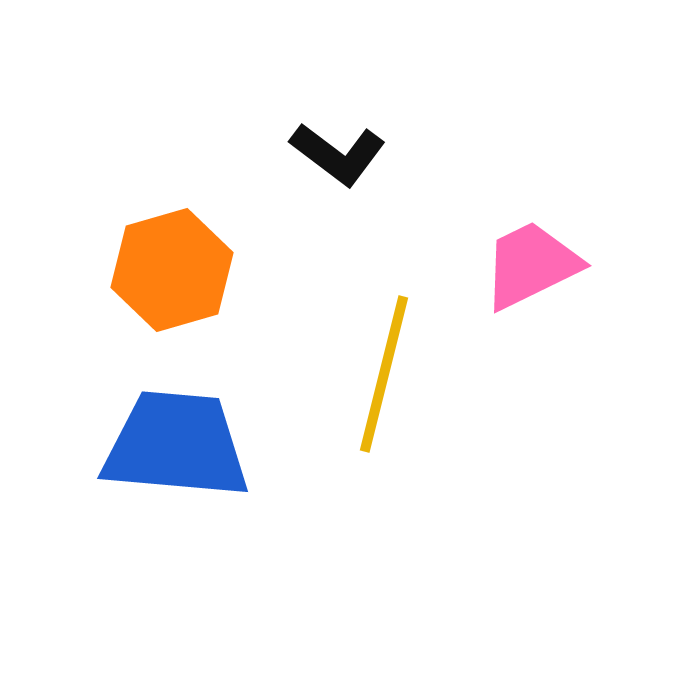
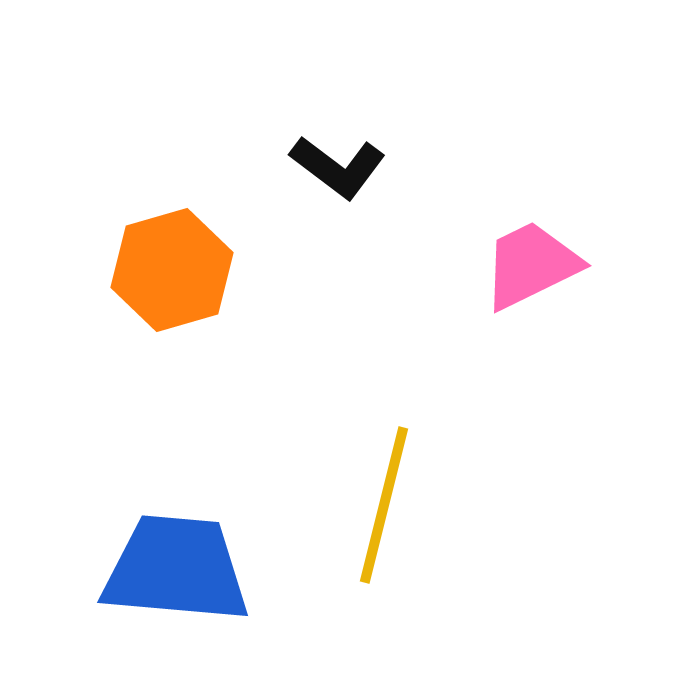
black L-shape: moved 13 px down
yellow line: moved 131 px down
blue trapezoid: moved 124 px down
